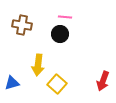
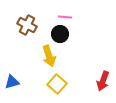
brown cross: moved 5 px right; rotated 18 degrees clockwise
yellow arrow: moved 11 px right, 9 px up; rotated 25 degrees counterclockwise
blue triangle: moved 1 px up
